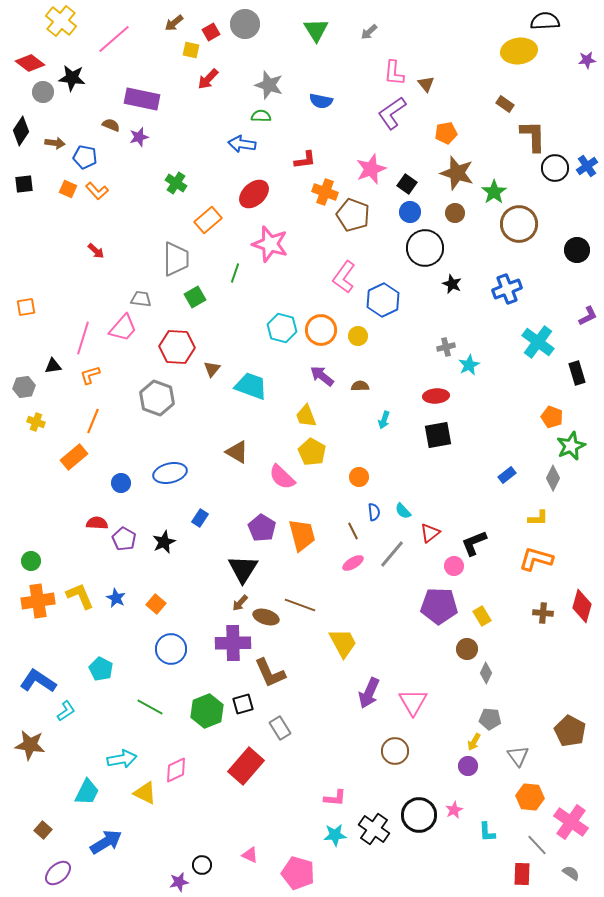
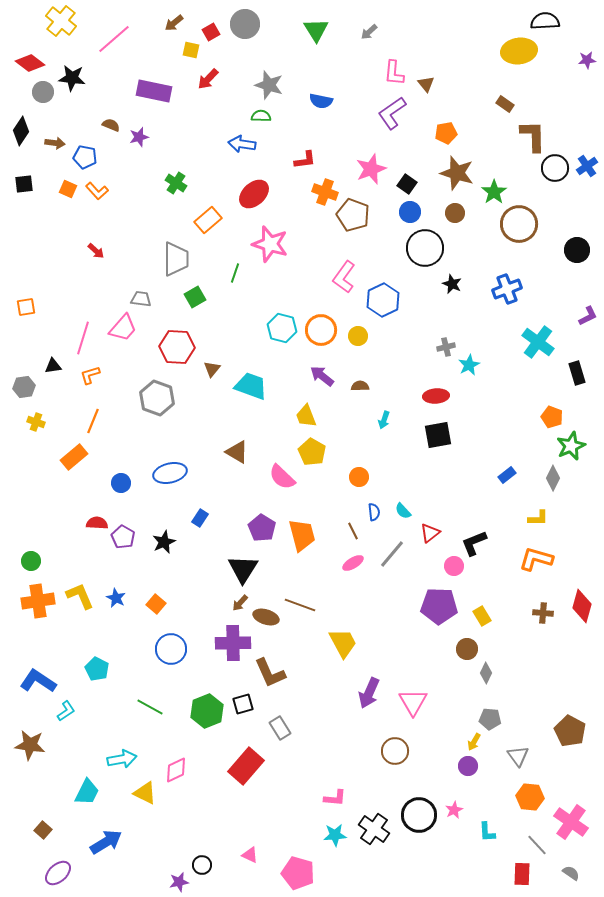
purple rectangle at (142, 99): moved 12 px right, 8 px up
purple pentagon at (124, 539): moved 1 px left, 2 px up
cyan pentagon at (101, 669): moved 4 px left
